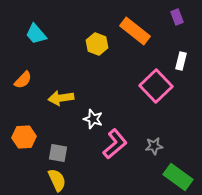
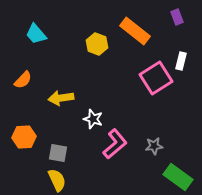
pink square: moved 8 px up; rotated 12 degrees clockwise
